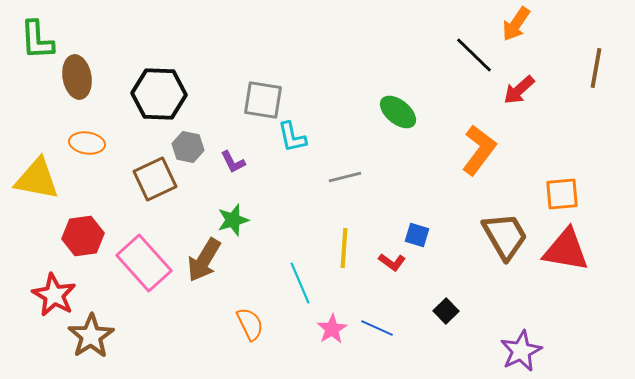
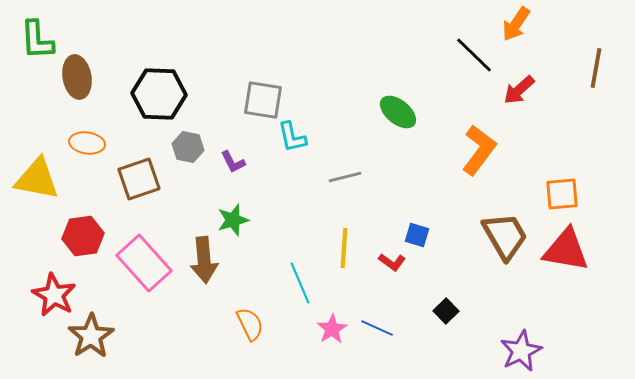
brown square: moved 16 px left; rotated 6 degrees clockwise
brown arrow: rotated 36 degrees counterclockwise
